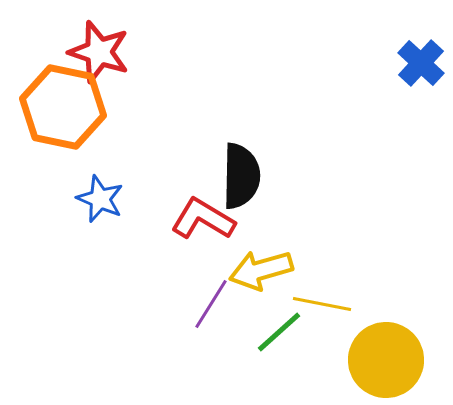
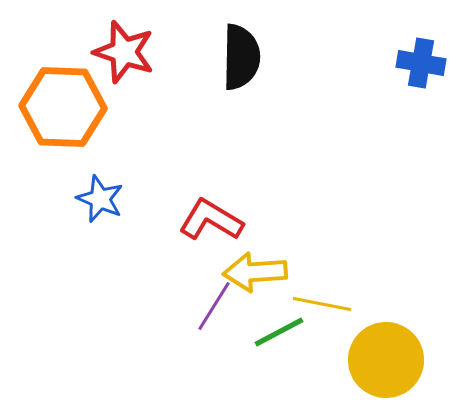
red star: moved 25 px right
blue cross: rotated 33 degrees counterclockwise
orange hexagon: rotated 10 degrees counterclockwise
black semicircle: moved 119 px up
red L-shape: moved 8 px right, 1 px down
yellow arrow: moved 6 px left, 2 px down; rotated 12 degrees clockwise
purple line: moved 3 px right, 2 px down
green line: rotated 14 degrees clockwise
